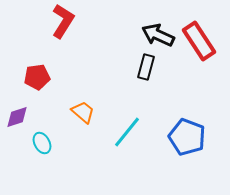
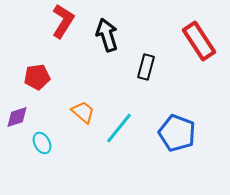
black arrow: moved 51 px left; rotated 48 degrees clockwise
cyan line: moved 8 px left, 4 px up
blue pentagon: moved 10 px left, 4 px up
